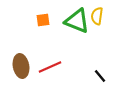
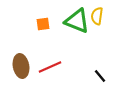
orange square: moved 4 px down
